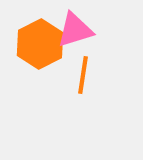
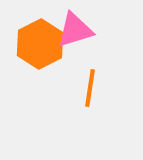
orange line: moved 7 px right, 13 px down
